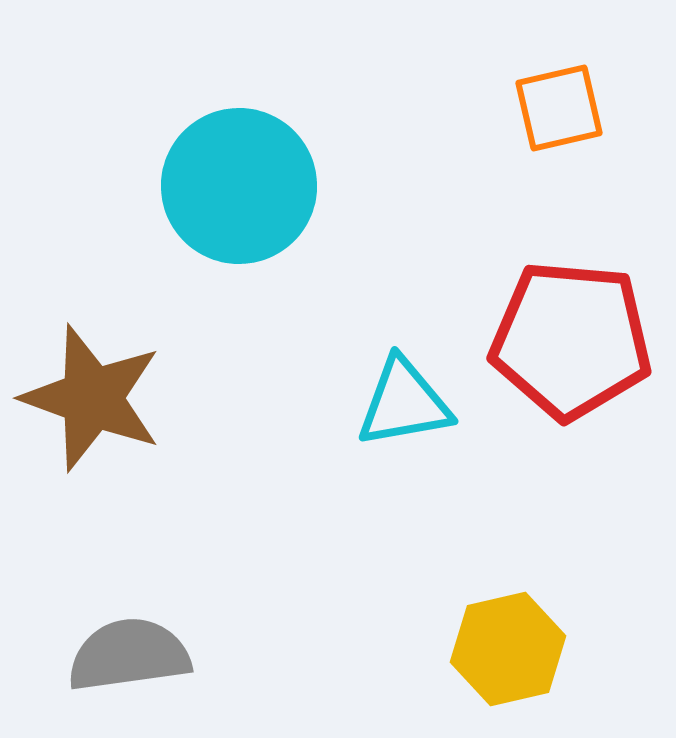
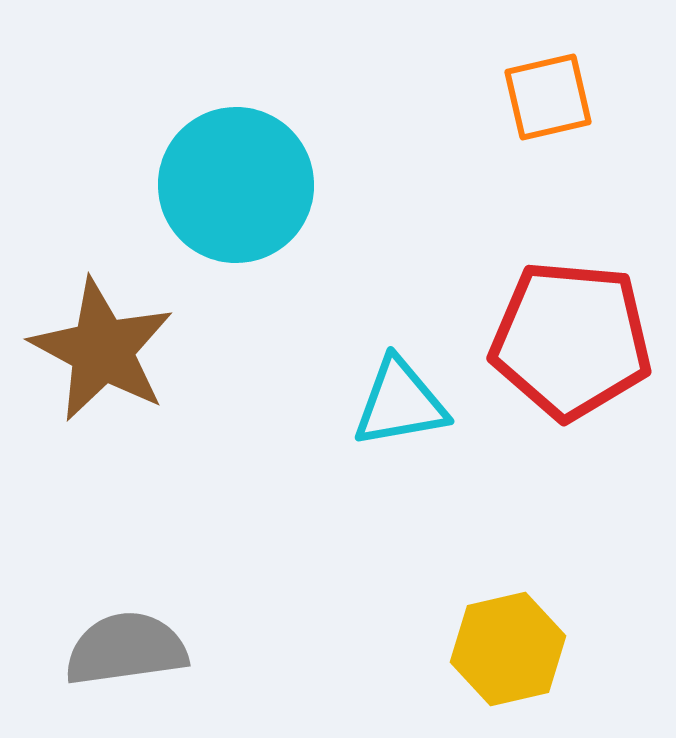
orange square: moved 11 px left, 11 px up
cyan circle: moved 3 px left, 1 px up
brown star: moved 10 px right, 48 px up; rotated 8 degrees clockwise
cyan triangle: moved 4 px left
gray semicircle: moved 3 px left, 6 px up
